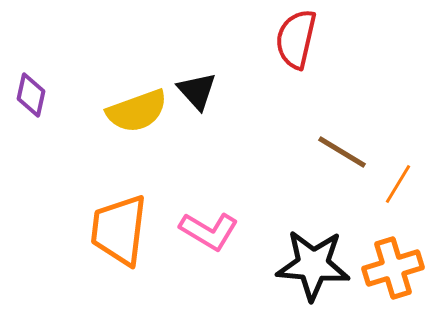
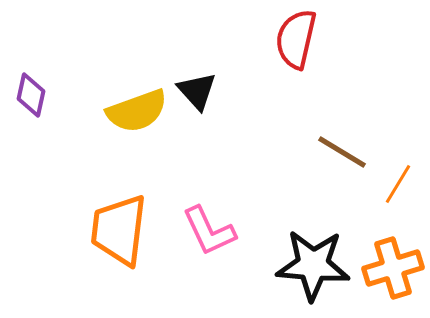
pink L-shape: rotated 34 degrees clockwise
